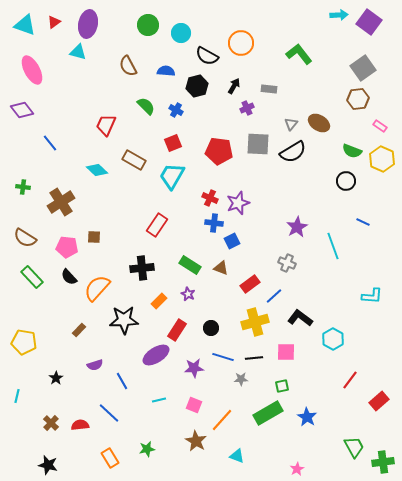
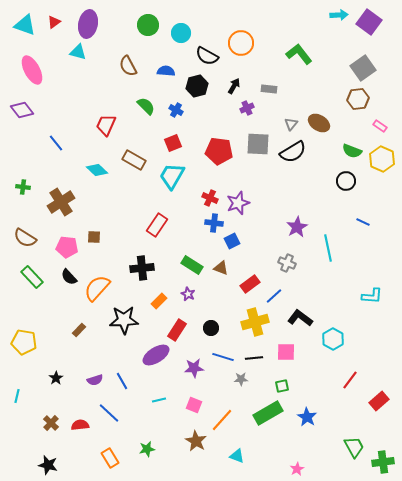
blue line at (50, 143): moved 6 px right
cyan line at (333, 246): moved 5 px left, 2 px down; rotated 8 degrees clockwise
green rectangle at (190, 265): moved 2 px right
purple semicircle at (95, 365): moved 15 px down
